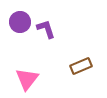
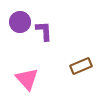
purple L-shape: moved 2 px left, 2 px down; rotated 15 degrees clockwise
pink triangle: rotated 20 degrees counterclockwise
